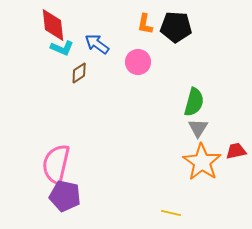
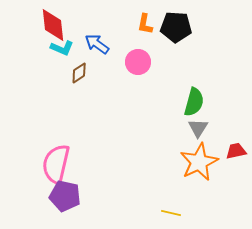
orange star: moved 3 px left; rotated 12 degrees clockwise
